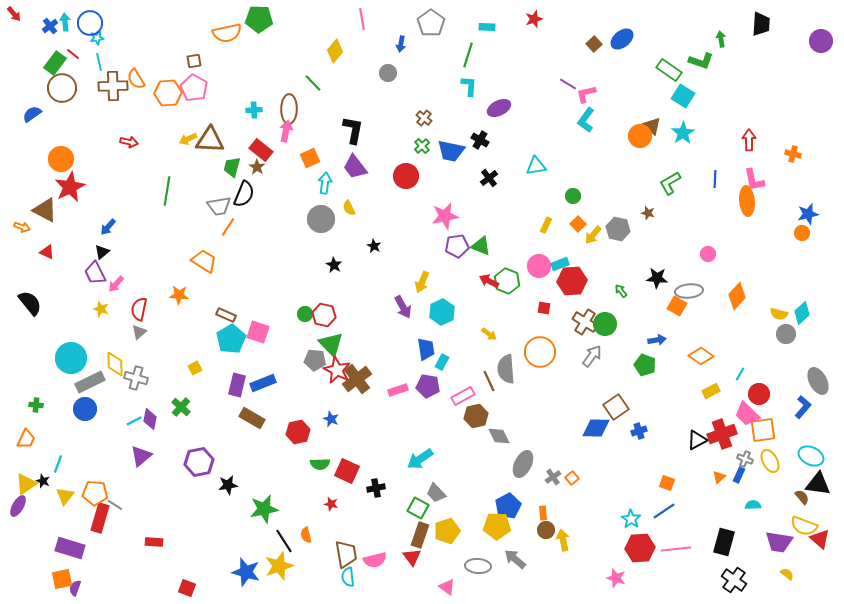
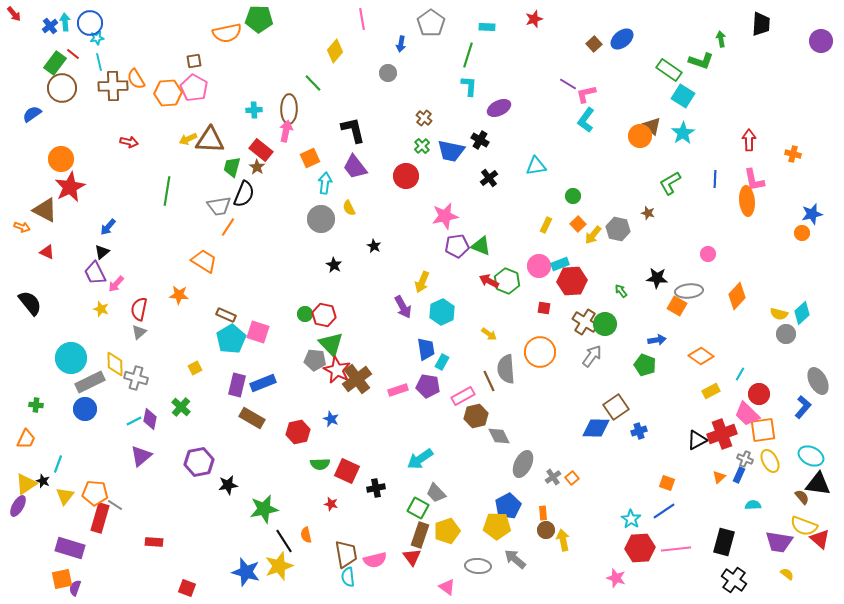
black L-shape at (353, 130): rotated 24 degrees counterclockwise
blue star at (808, 214): moved 4 px right
